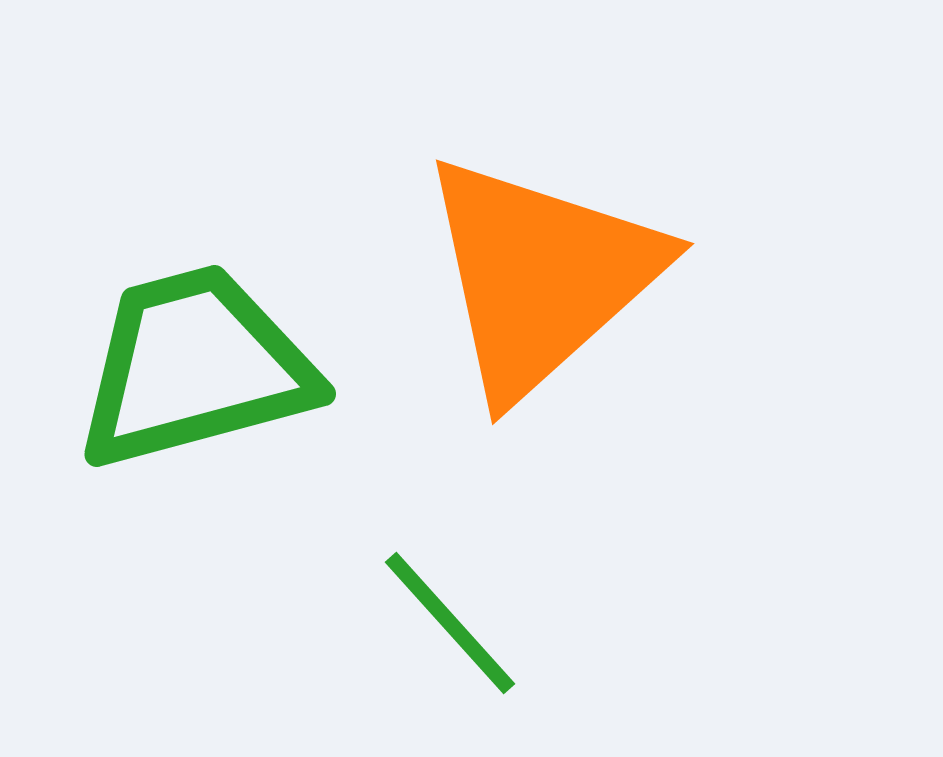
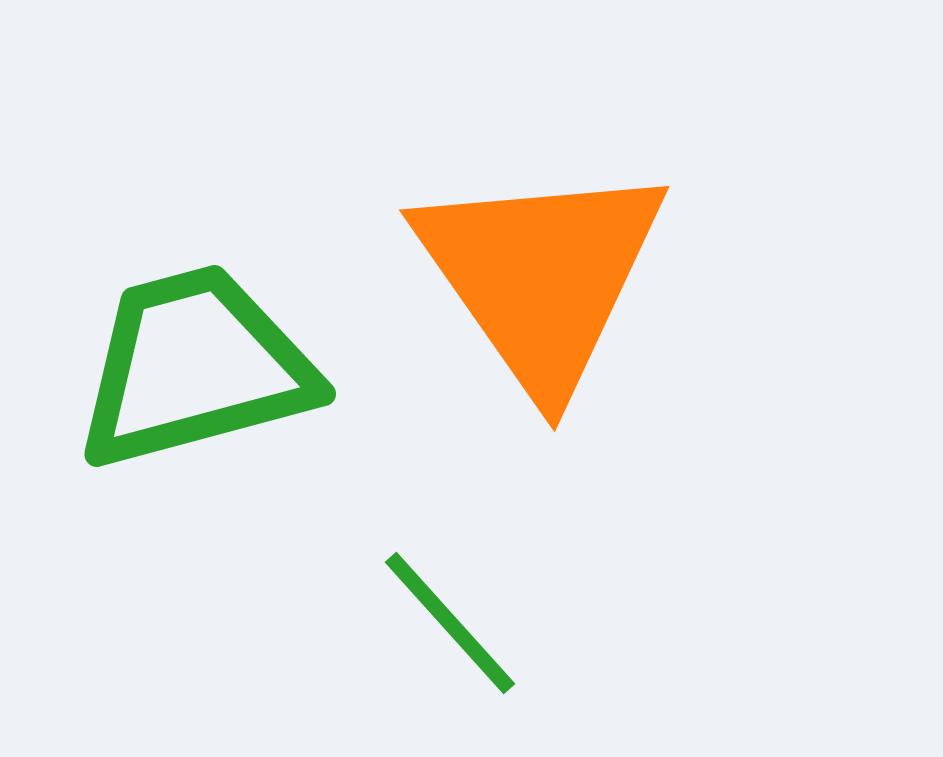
orange triangle: rotated 23 degrees counterclockwise
